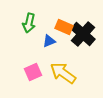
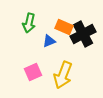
black cross: rotated 20 degrees clockwise
yellow arrow: moved 2 px down; rotated 104 degrees counterclockwise
